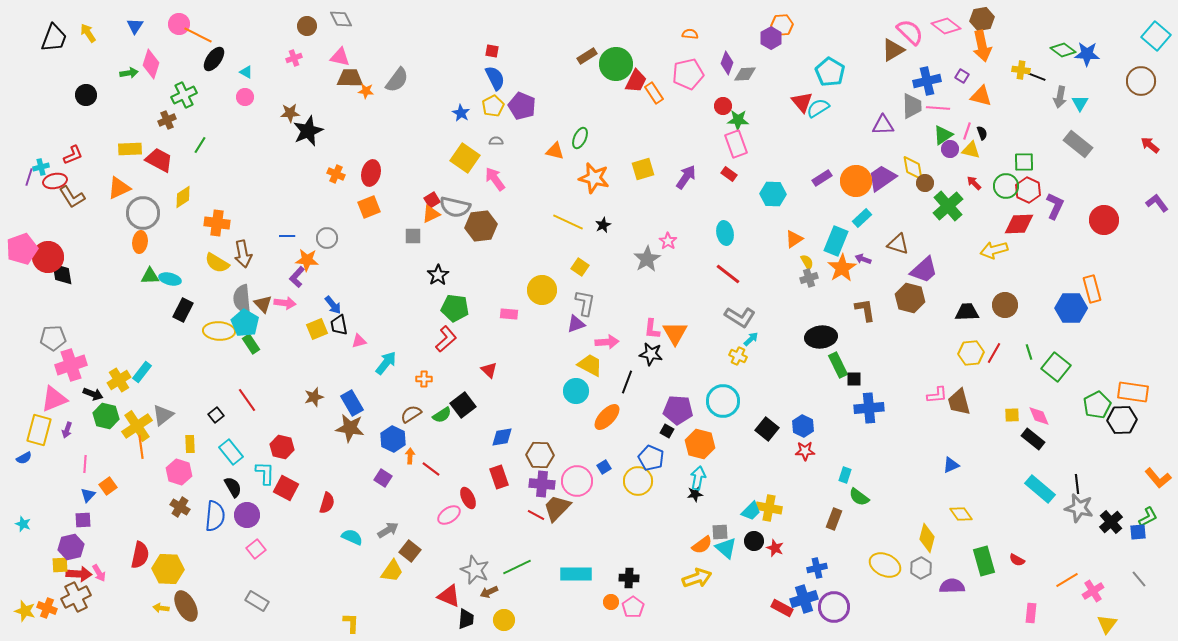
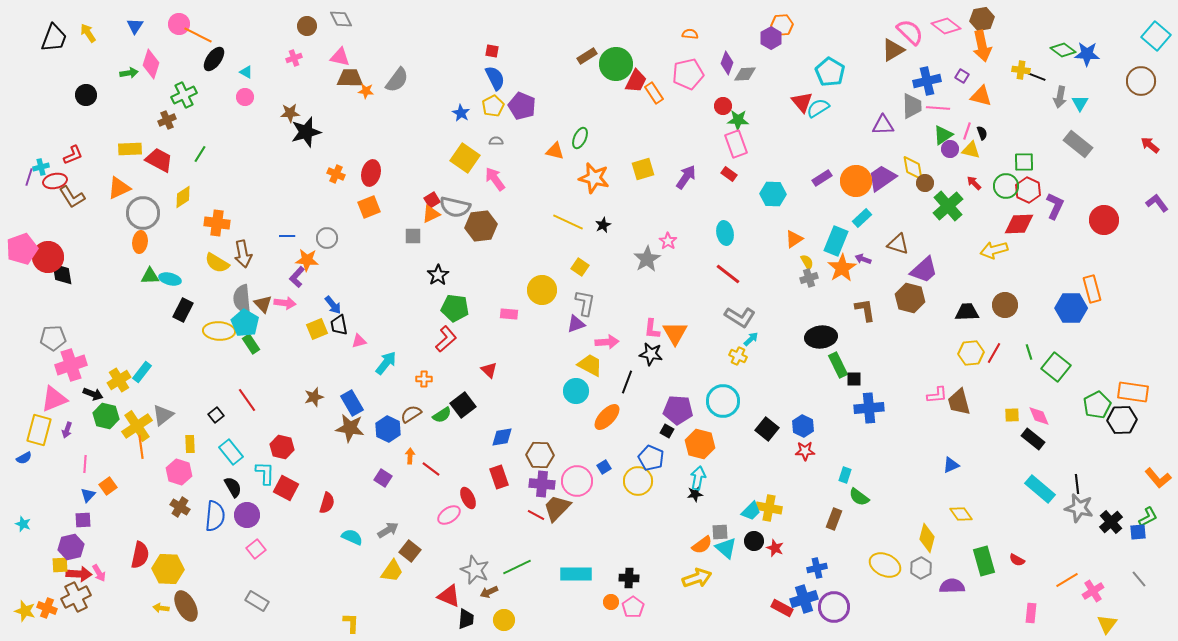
black star at (308, 131): moved 2 px left, 1 px down; rotated 8 degrees clockwise
green line at (200, 145): moved 9 px down
blue hexagon at (393, 439): moved 5 px left, 10 px up
